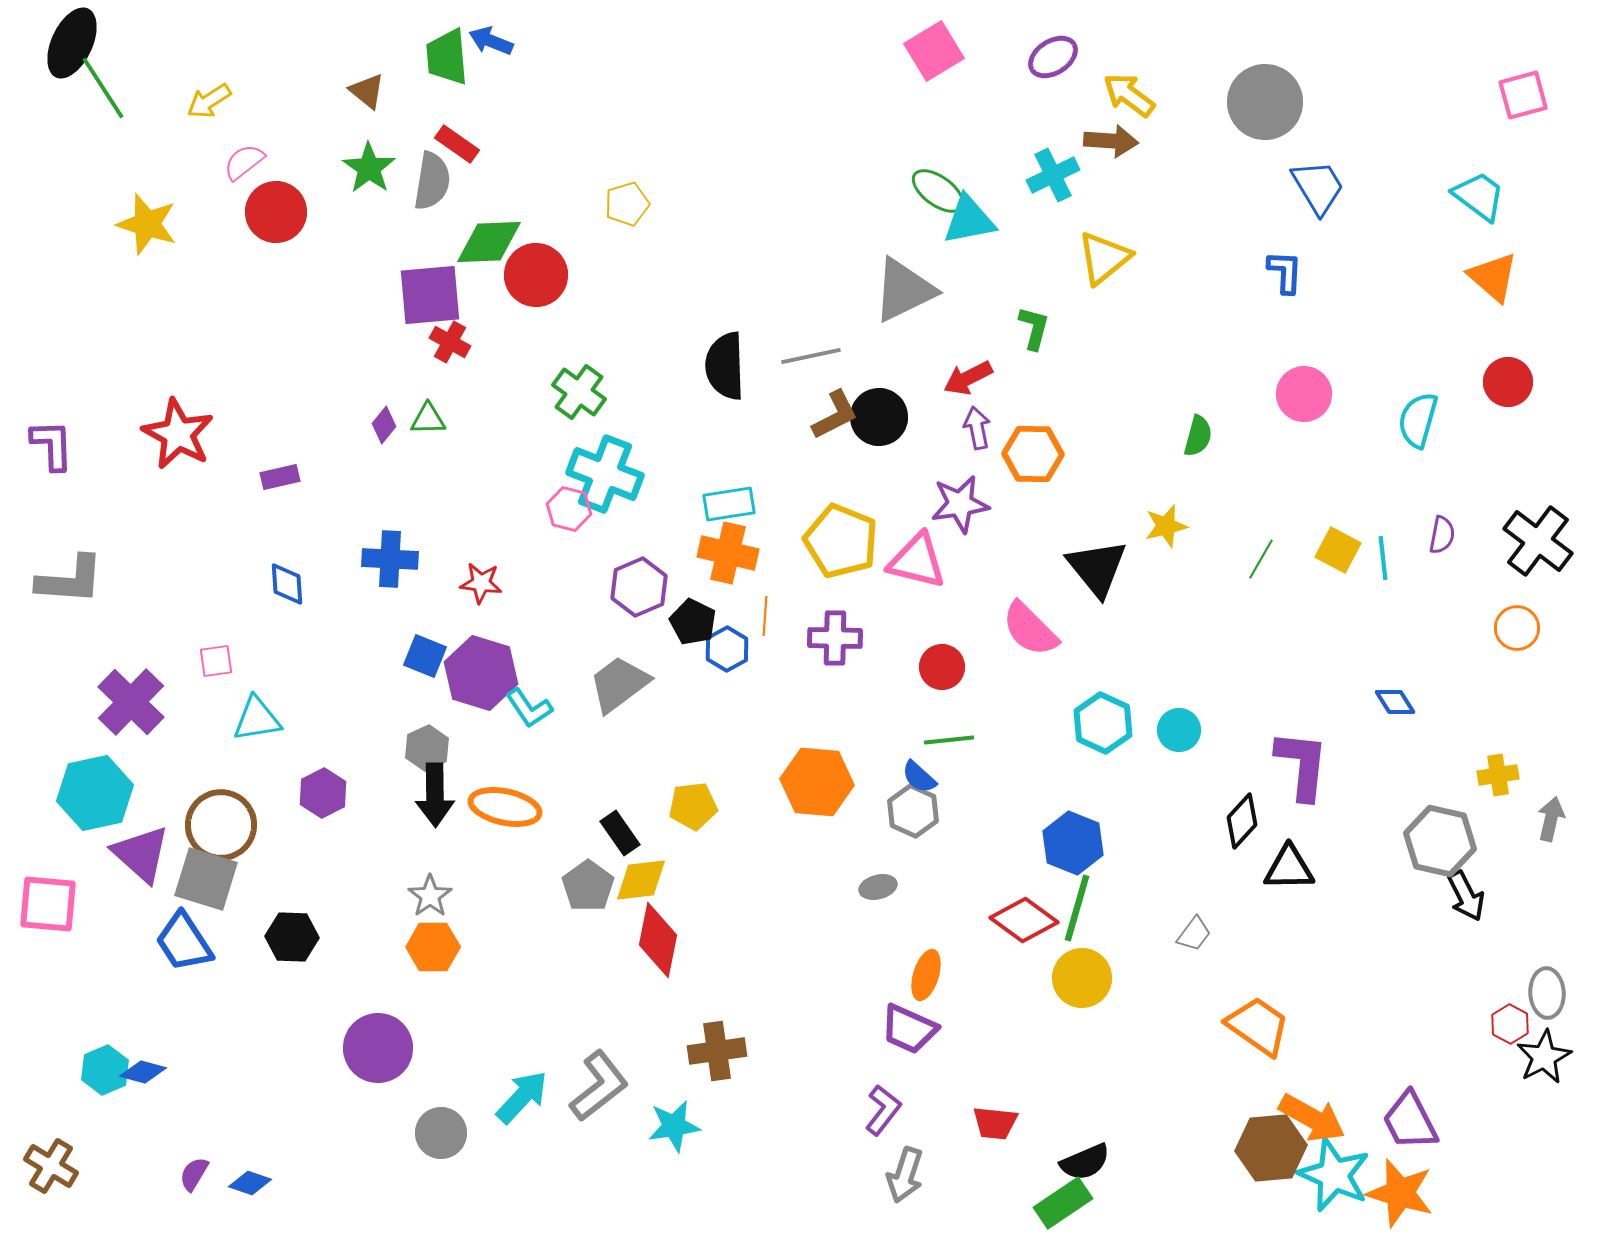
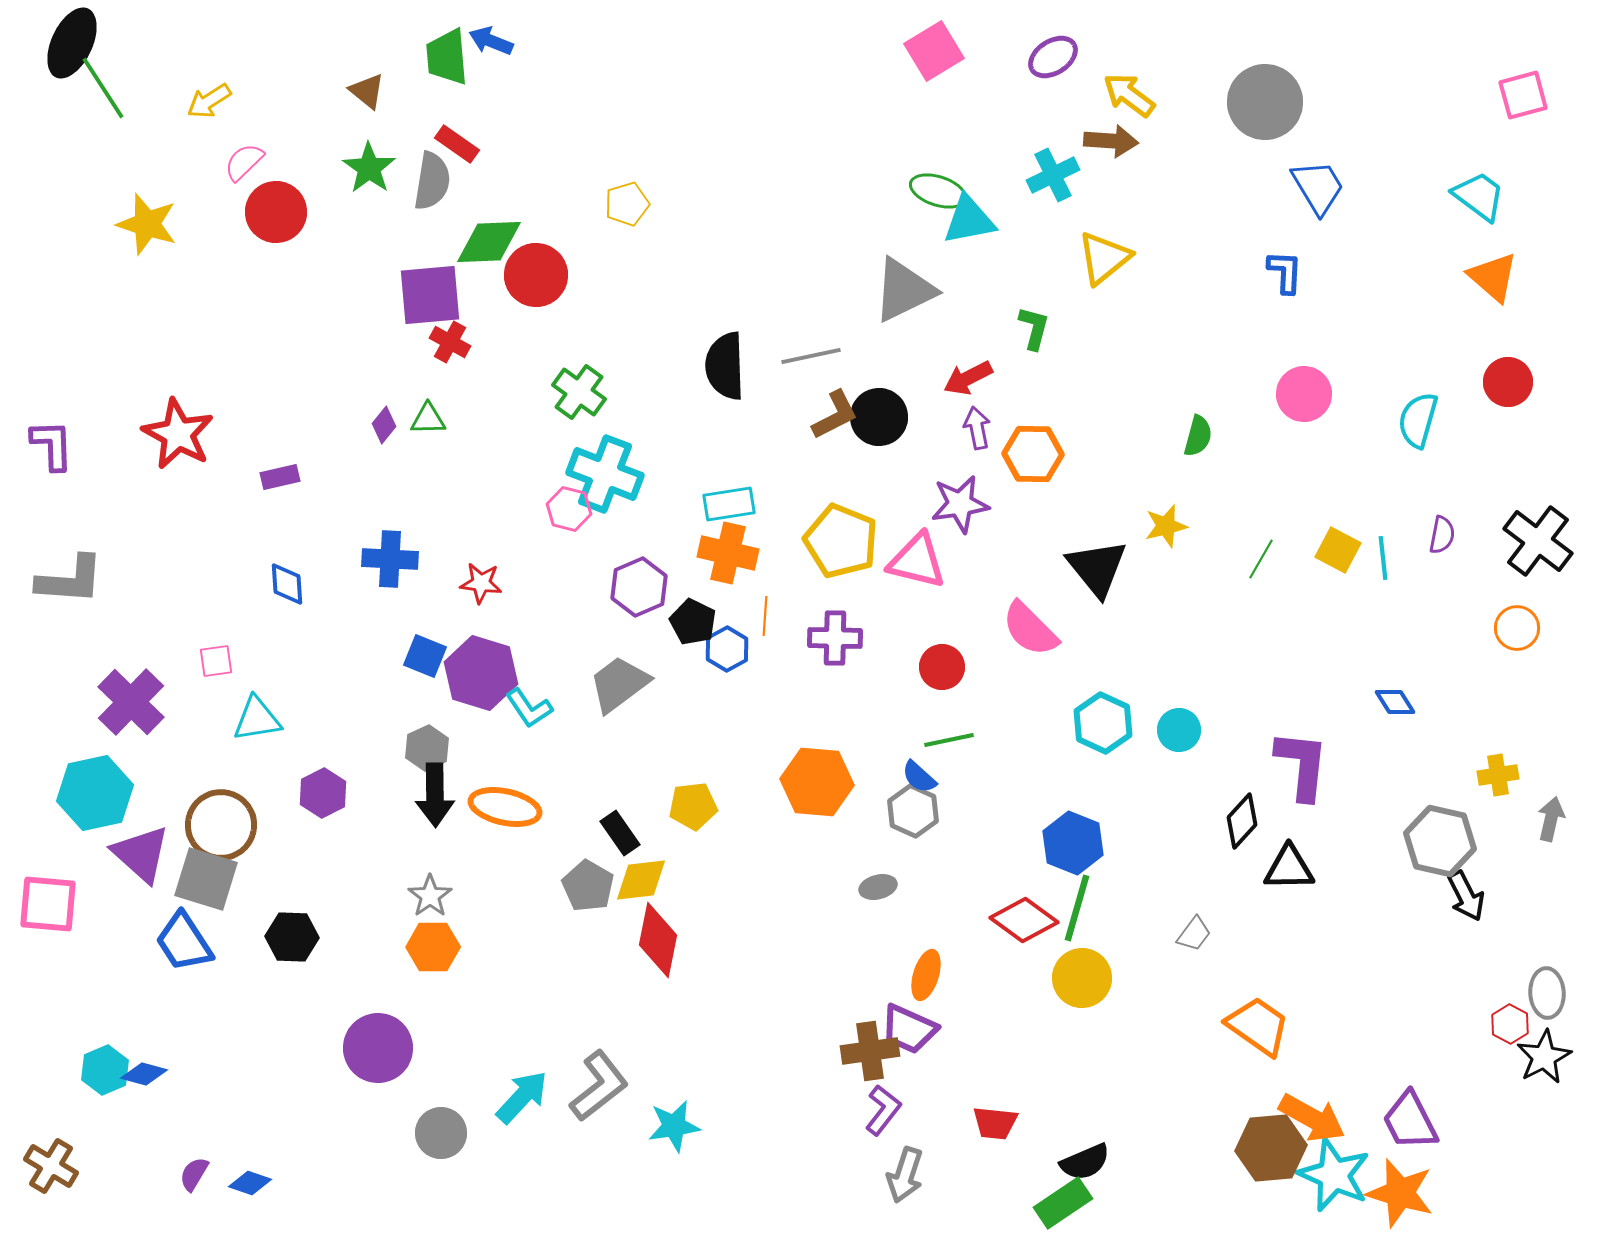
pink semicircle at (244, 162): rotated 6 degrees counterclockwise
green ellipse at (938, 191): rotated 18 degrees counterclockwise
green line at (949, 740): rotated 6 degrees counterclockwise
gray pentagon at (588, 886): rotated 6 degrees counterclockwise
brown cross at (717, 1051): moved 153 px right
blue diamond at (143, 1072): moved 1 px right, 2 px down
